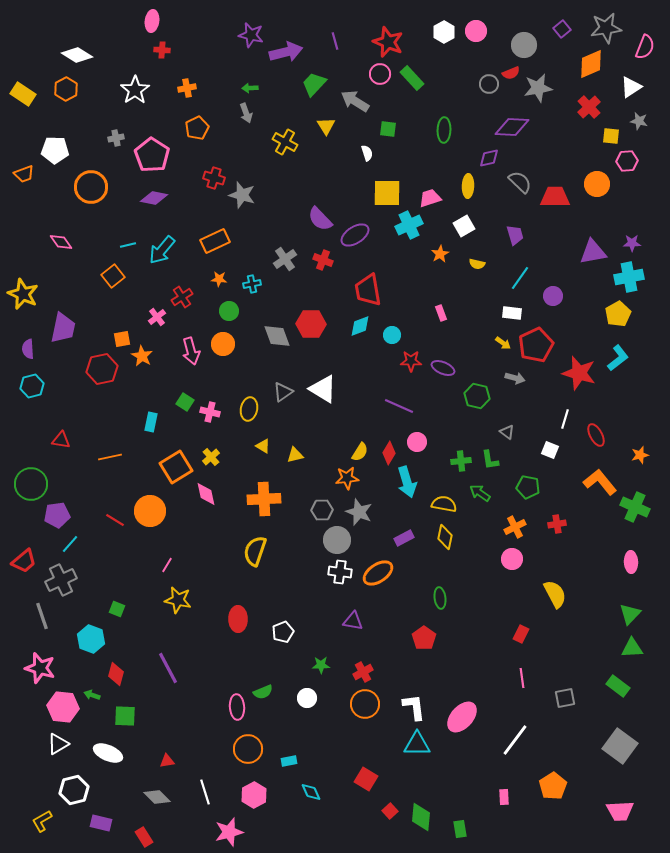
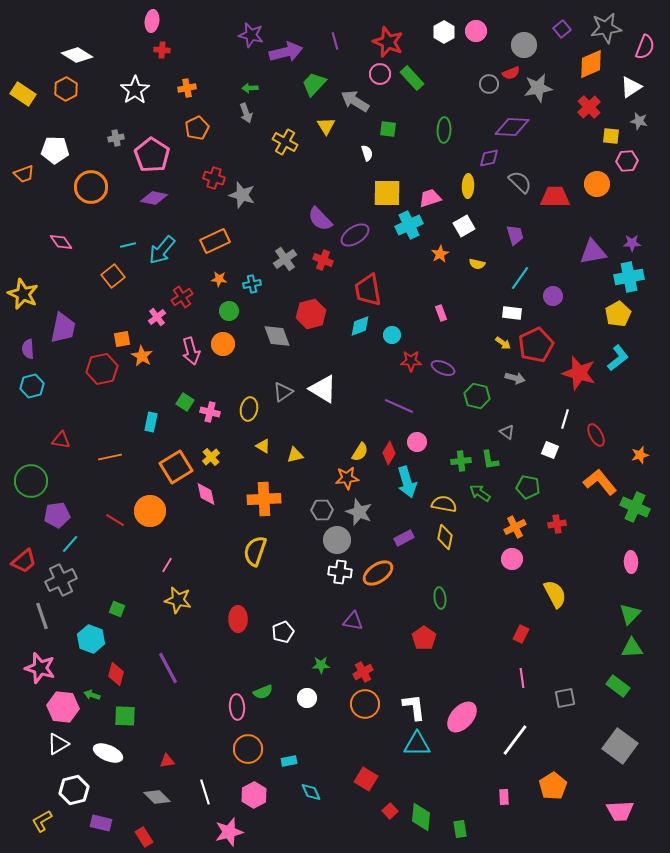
red hexagon at (311, 324): moved 10 px up; rotated 16 degrees counterclockwise
green circle at (31, 484): moved 3 px up
